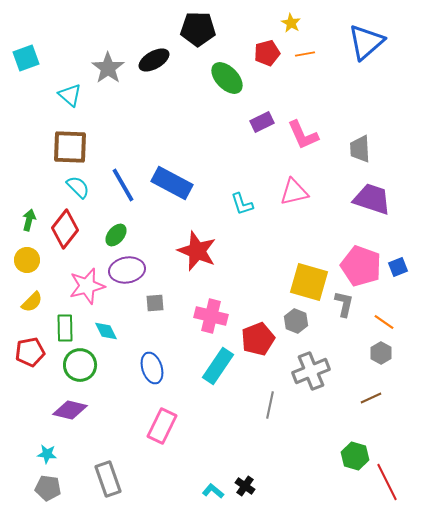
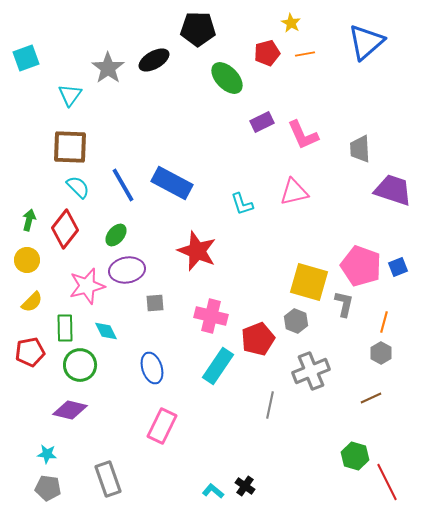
cyan triangle at (70, 95): rotated 25 degrees clockwise
purple trapezoid at (372, 199): moved 21 px right, 9 px up
orange line at (384, 322): rotated 70 degrees clockwise
